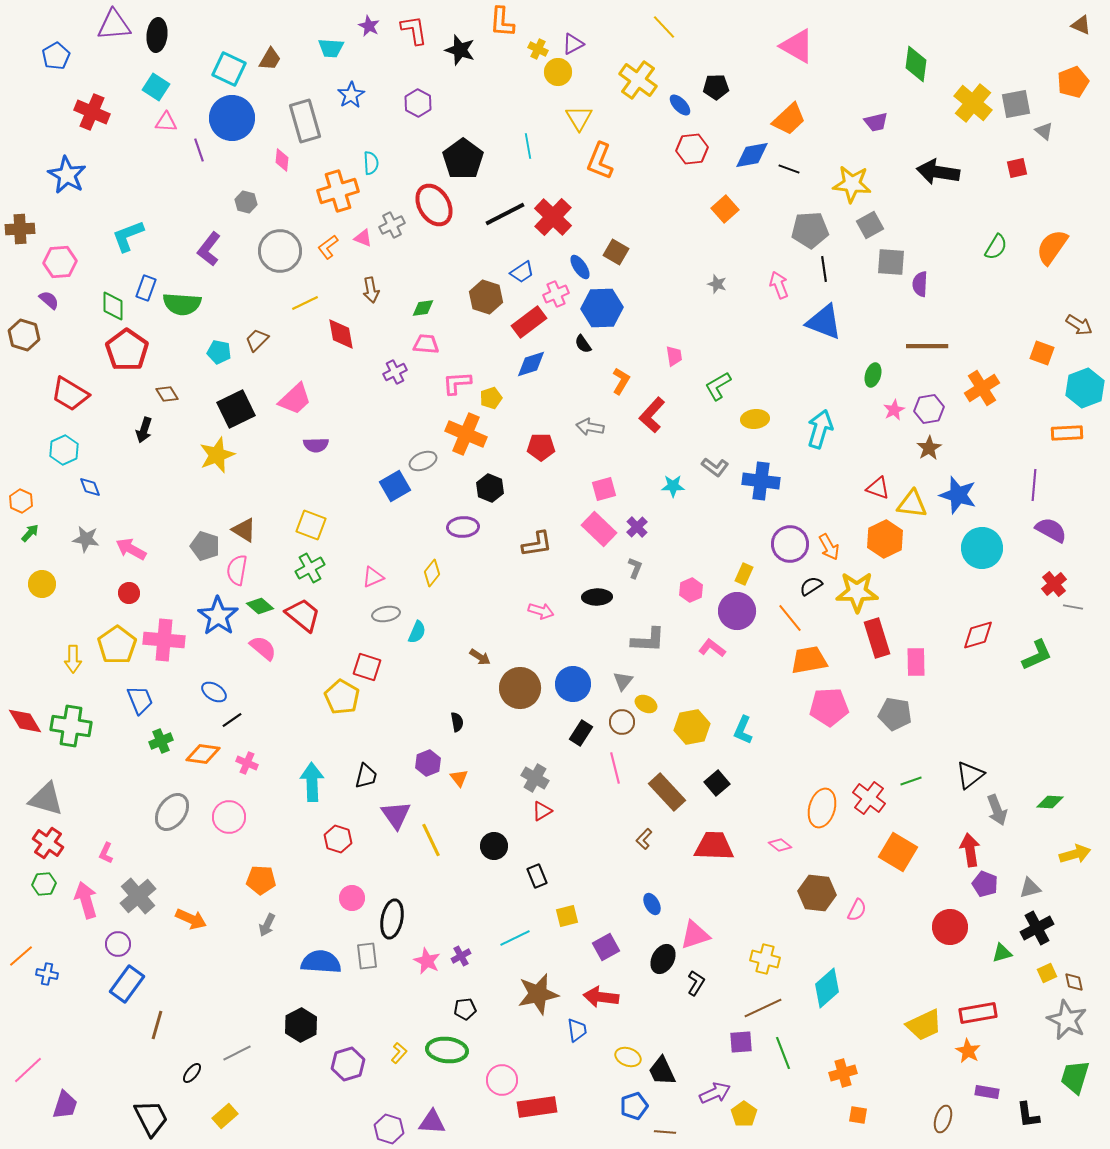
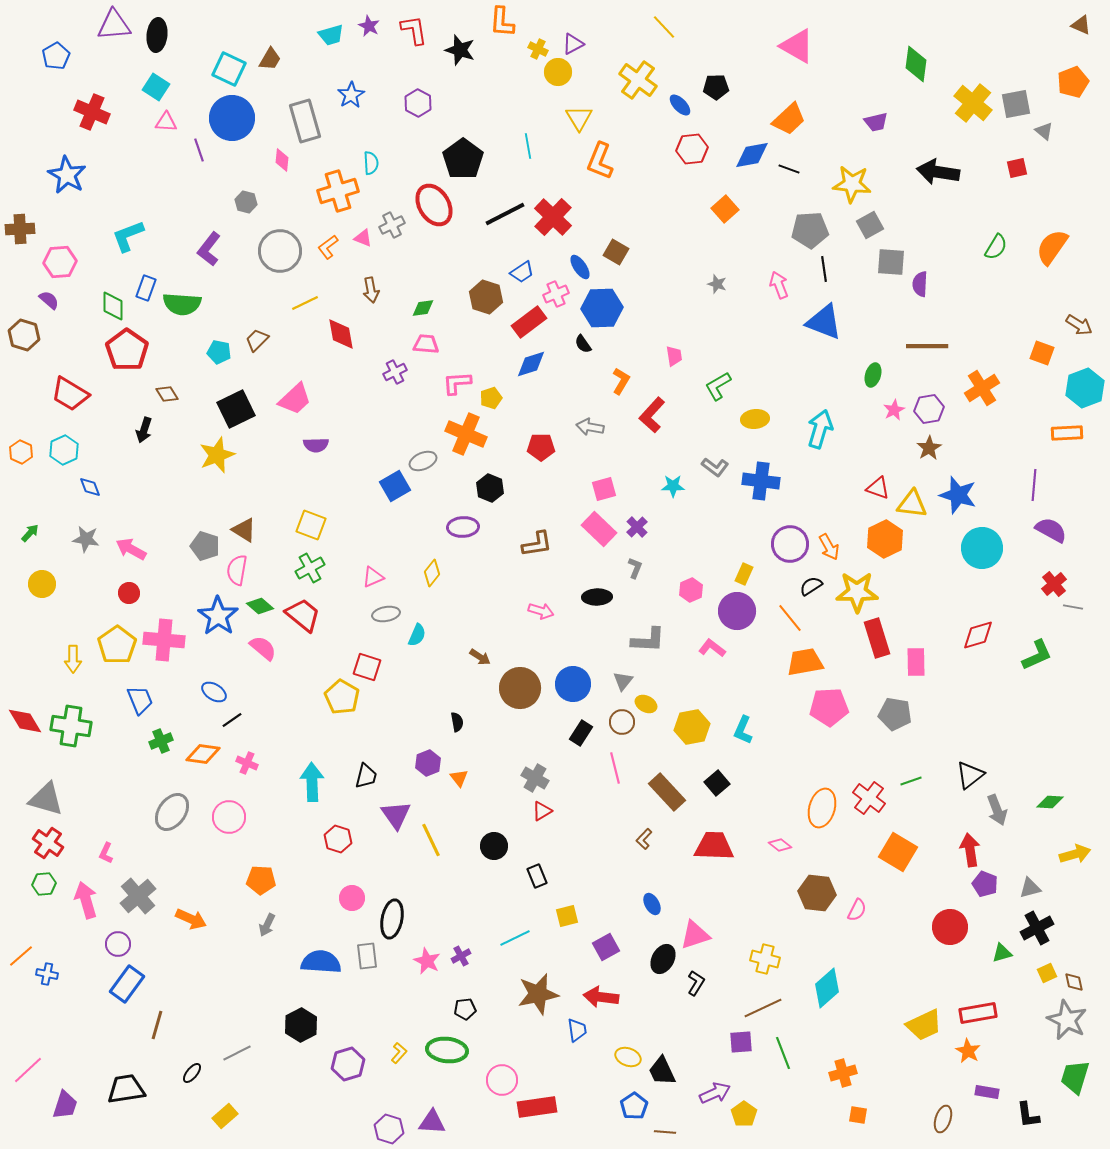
cyan trapezoid at (331, 48): moved 13 px up; rotated 20 degrees counterclockwise
orange hexagon at (21, 501): moved 49 px up
cyan semicircle at (417, 632): moved 3 px down
orange trapezoid at (809, 660): moved 4 px left, 2 px down
blue pentagon at (634, 1106): rotated 16 degrees counterclockwise
black trapezoid at (151, 1118): moved 25 px left, 29 px up; rotated 72 degrees counterclockwise
